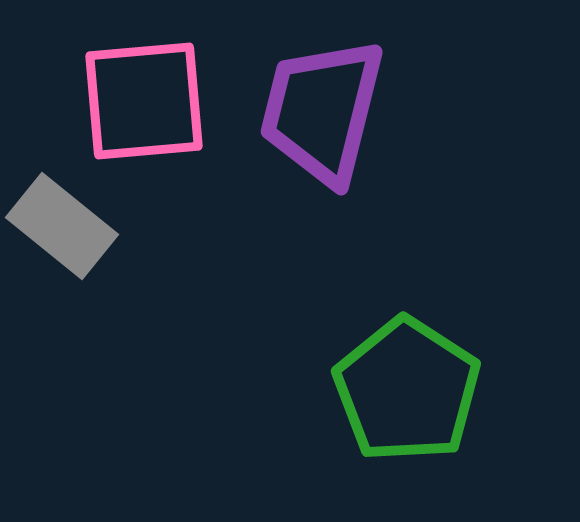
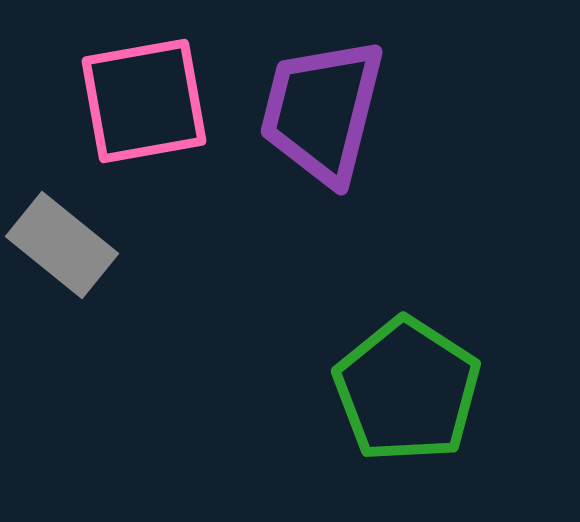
pink square: rotated 5 degrees counterclockwise
gray rectangle: moved 19 px down
